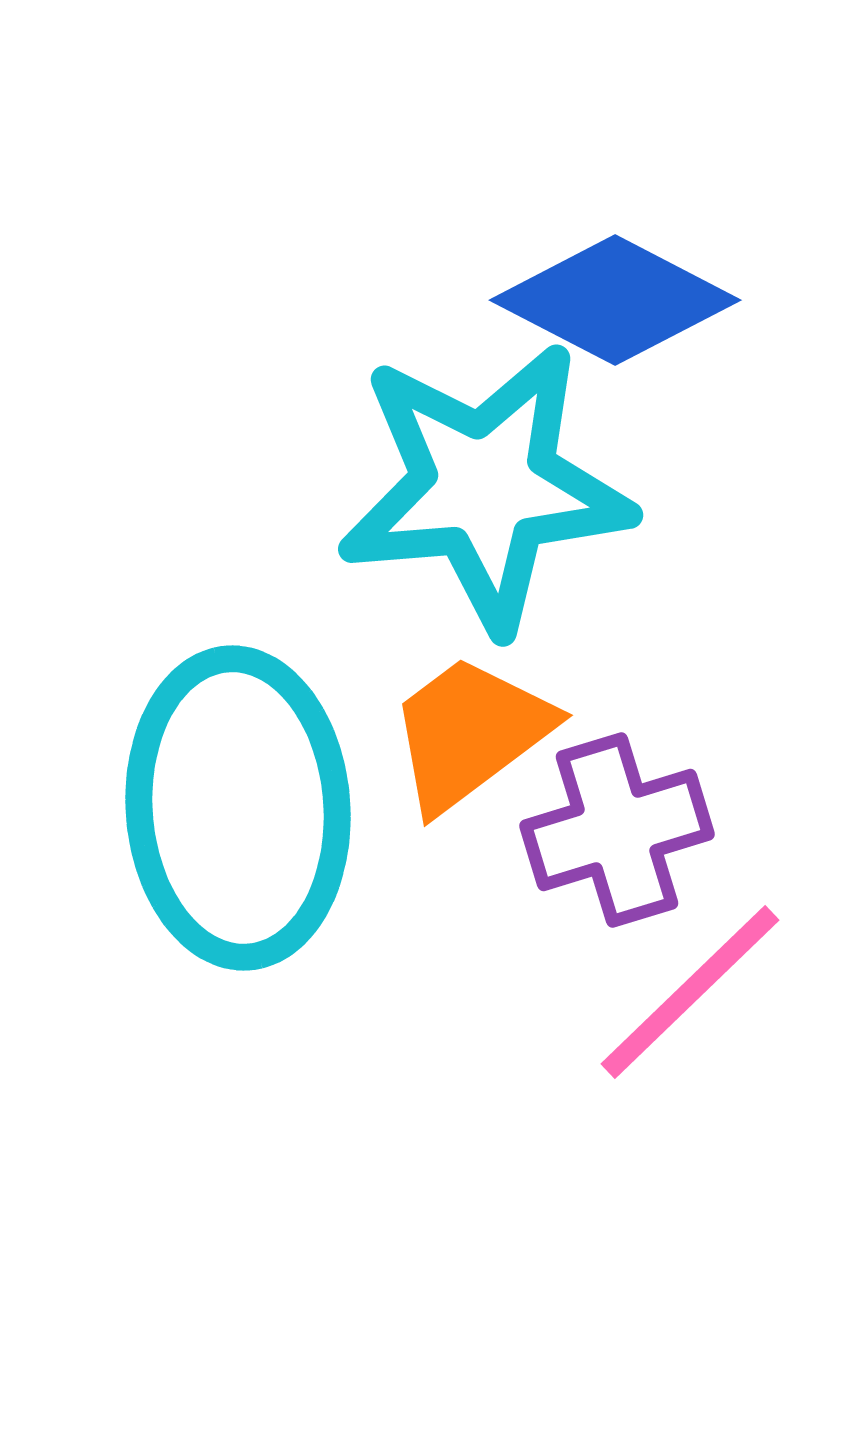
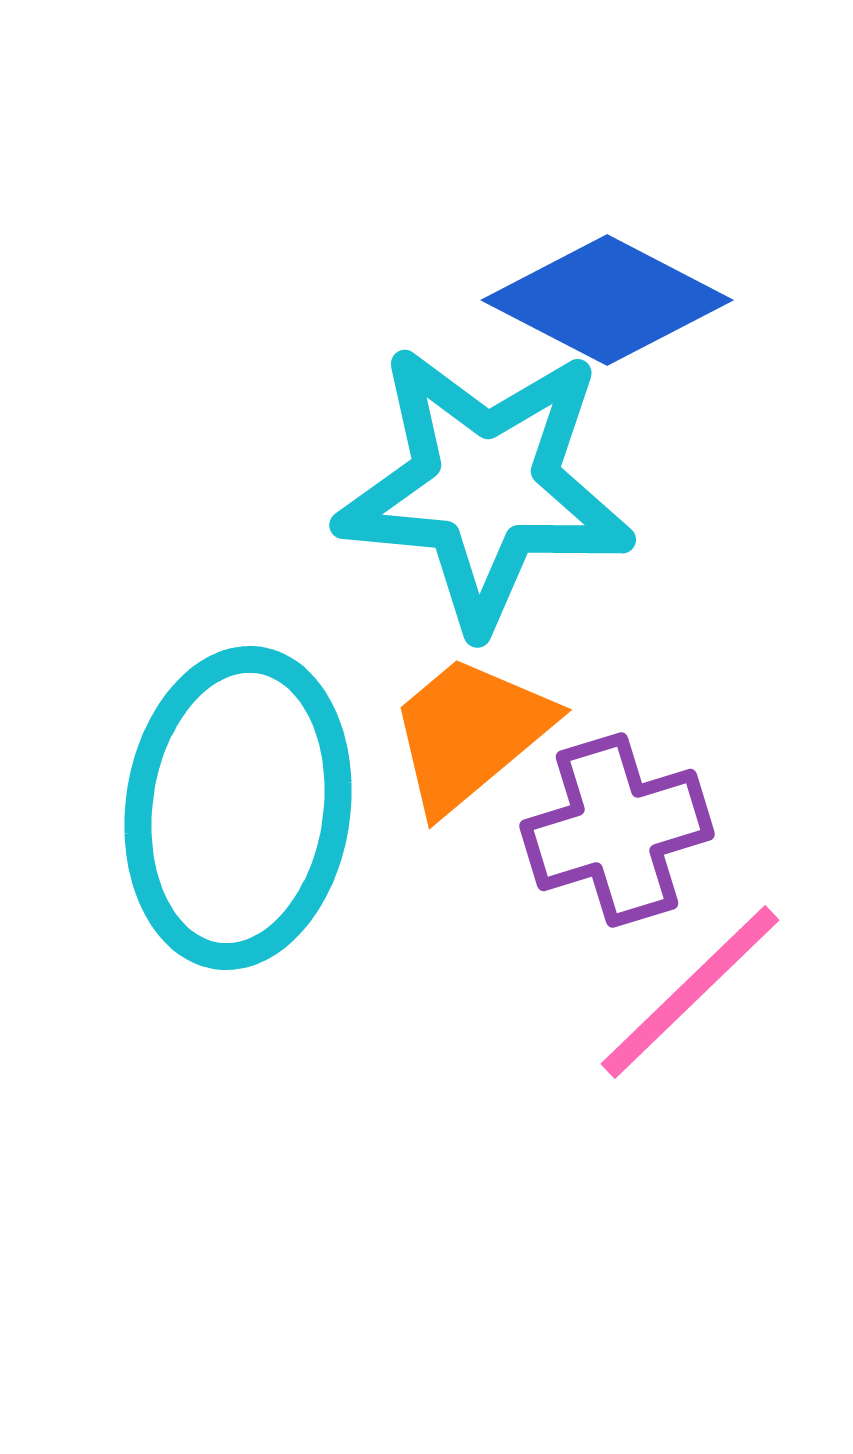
blue diamond: moved 8 px left
cyan star: rotated 10 degrees clockwise
orange trapezoid: rotated 3 degrees counterclockwise
cyan ellipse: rotated 12 degrees clockwise
